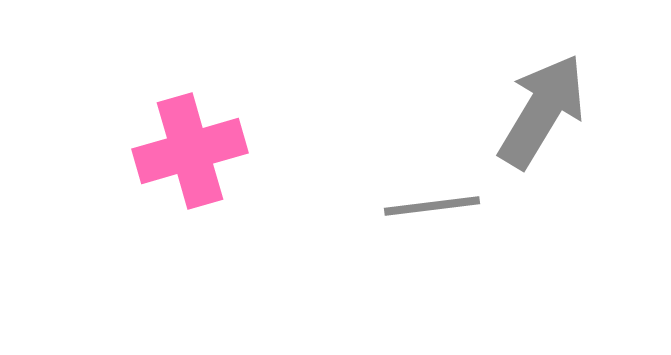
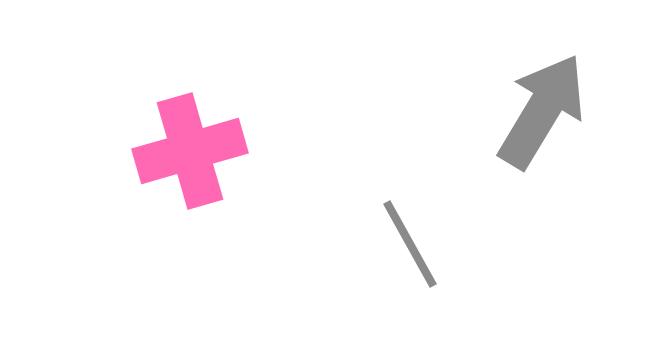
gray line: moved 22 px left, 38 px down; rotated 68 degrees clockwise
